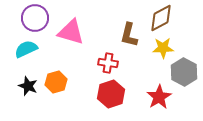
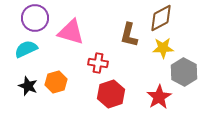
red cross: moved 10 px left
